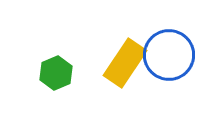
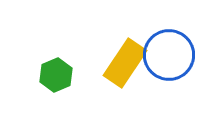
green hexagon: moved 2 px down
